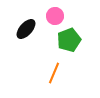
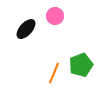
green pentagon: moved 12 px right, 25 px down
